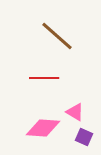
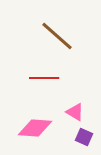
pink diamond: moved 8 px left
